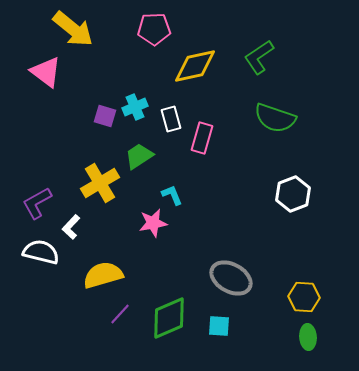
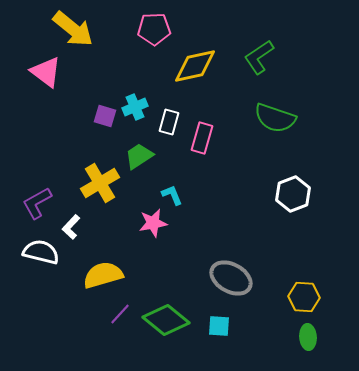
white rectangle: moved 2 px left, 3 px down; rotated 30 degrees clockwise
green diamond: moved 3 px left, 2 px down; rotated 63 degrees clockwise
